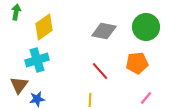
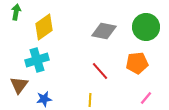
blue star: moved 7 px right
